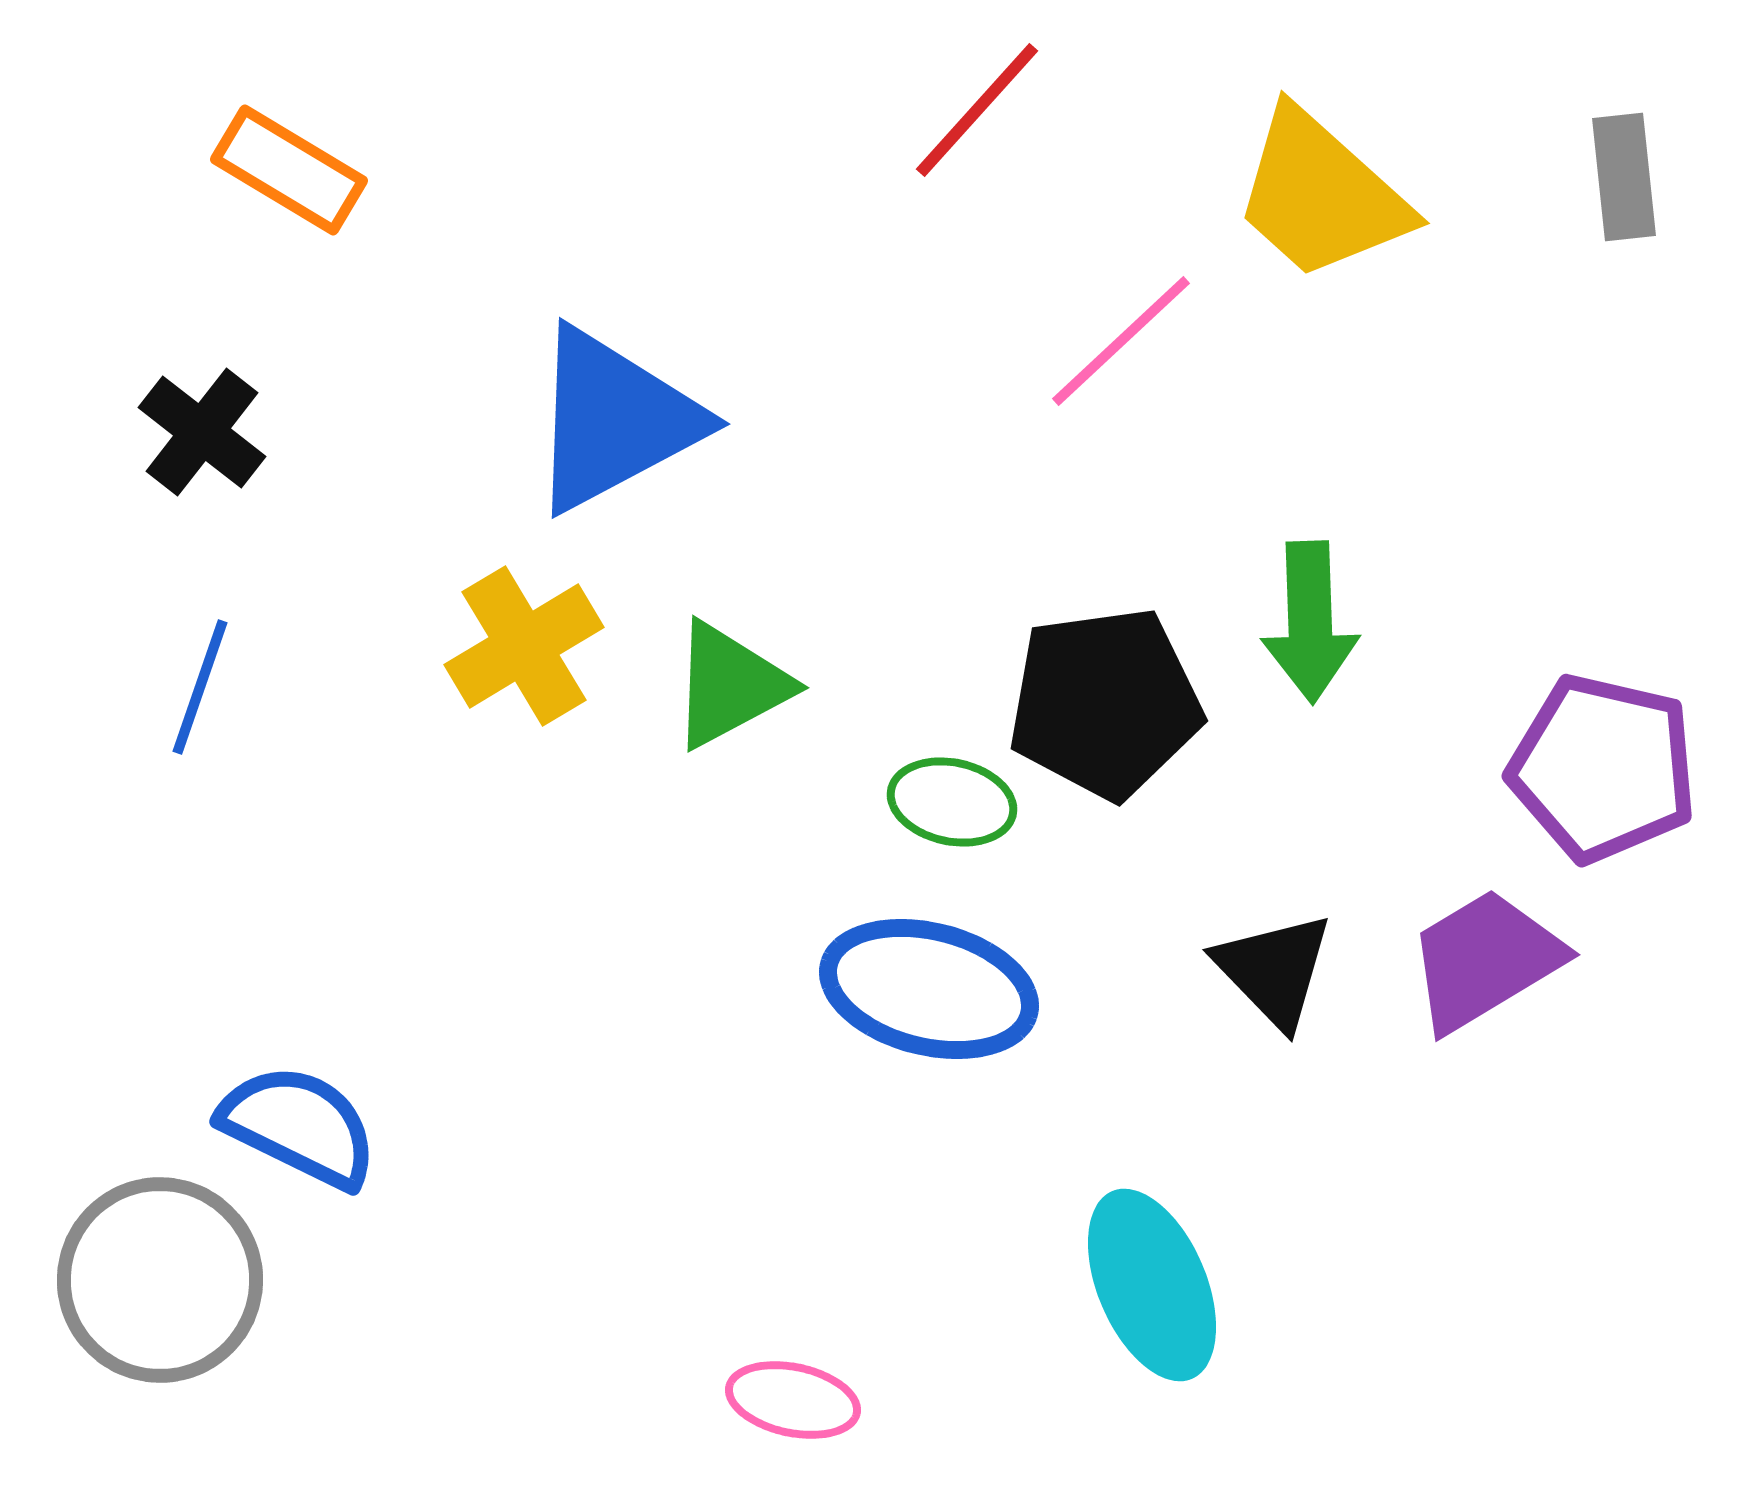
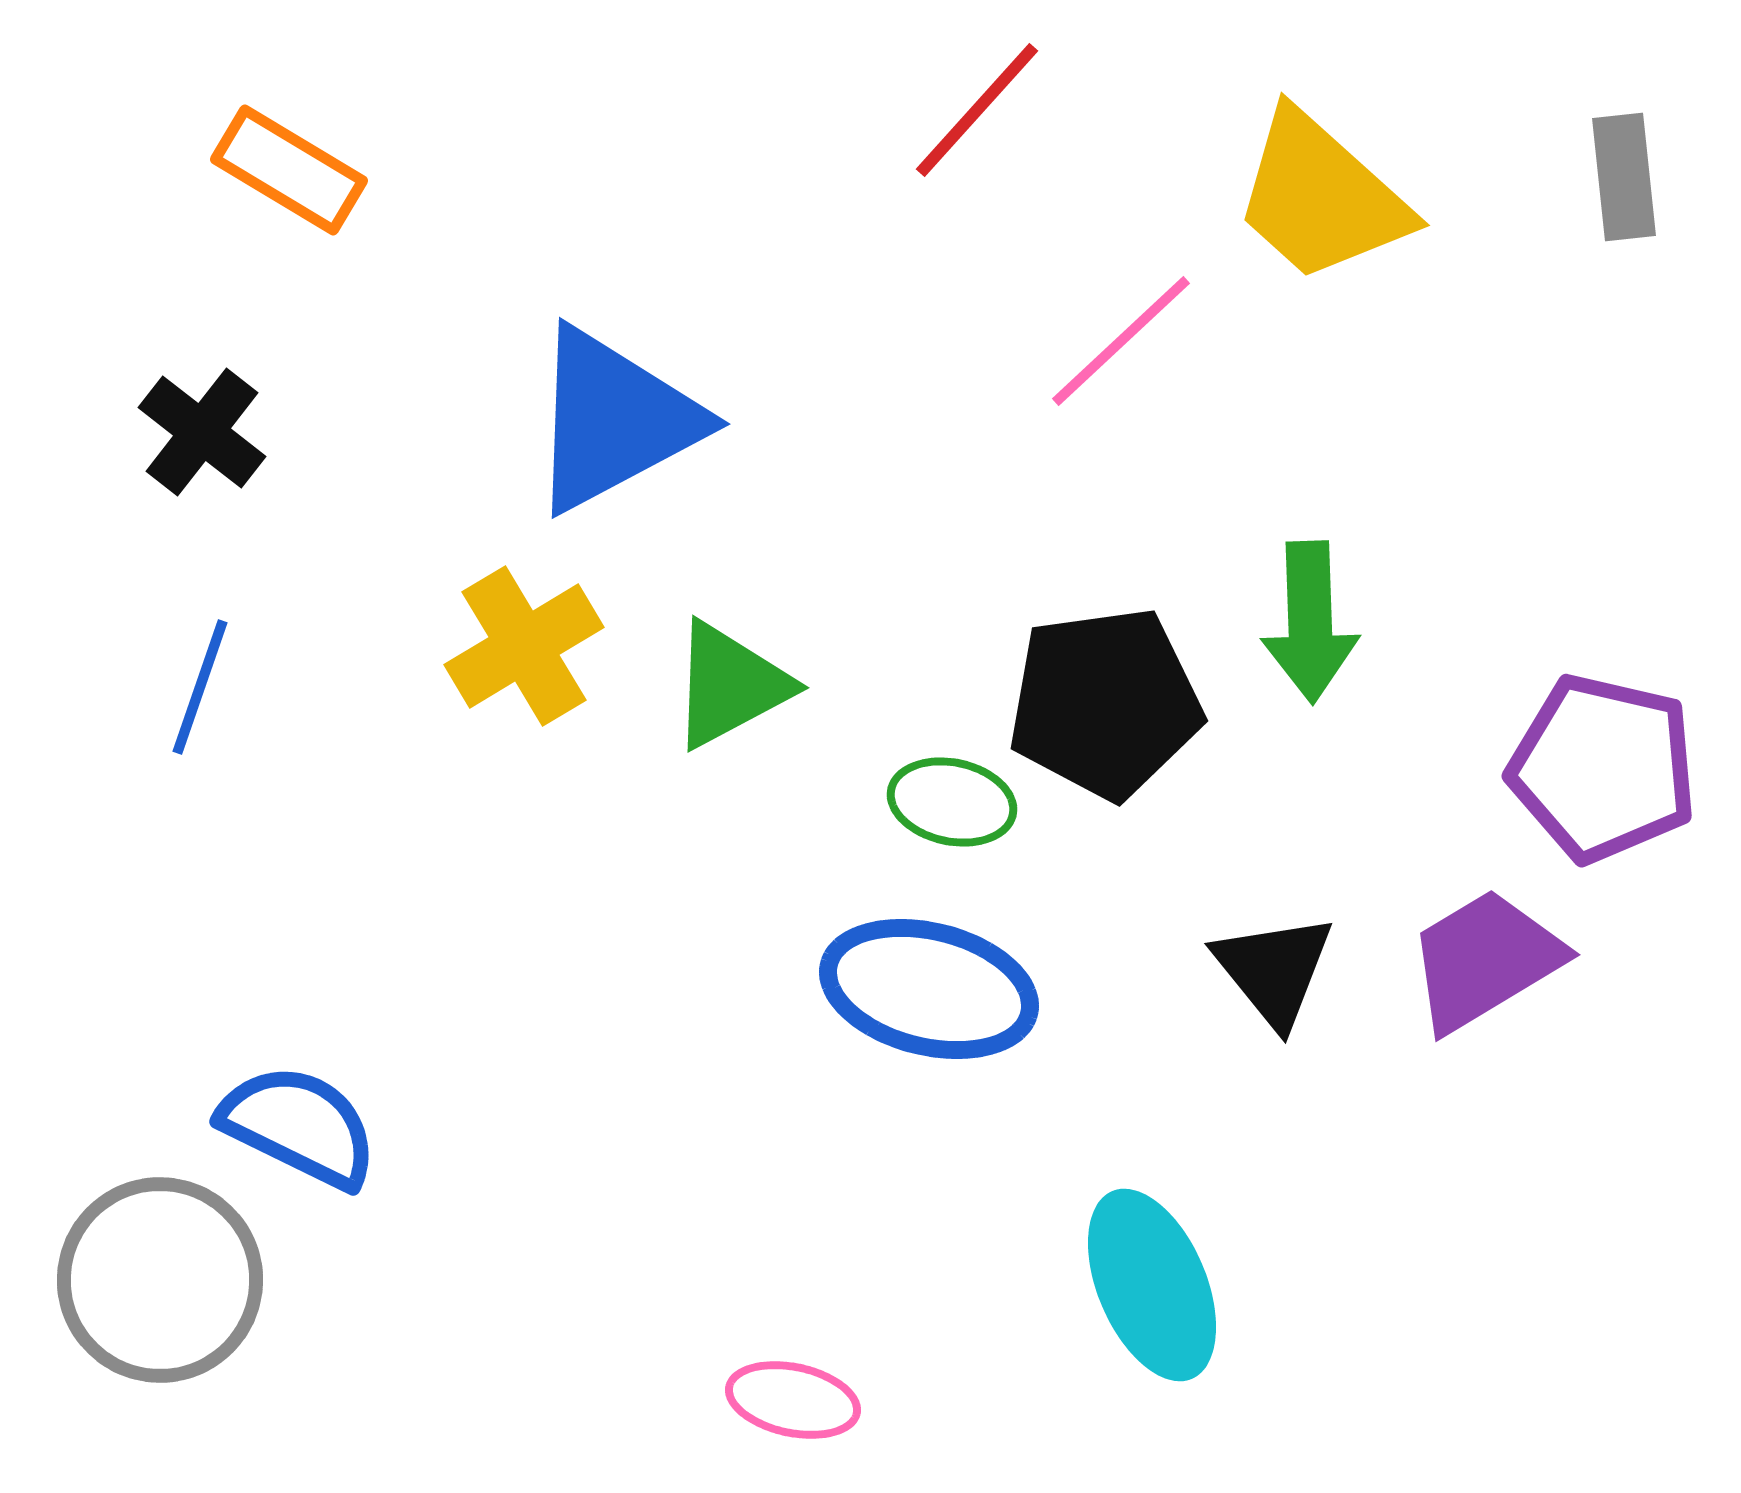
yellow trapezoid: moved 2 px down
black triangle: rotated 5 degrees clockwise
